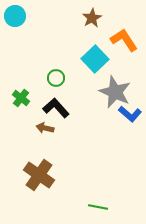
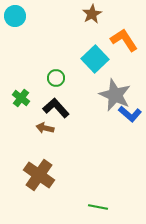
brown star: moved 4 px up
gray star: moved 3 px down
